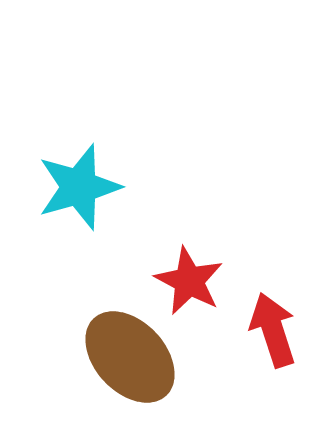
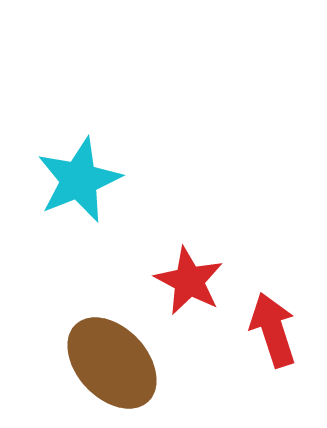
cyan star: moved 7 px up; rotated 6 degrees counterclockwise
brown ellipse: moved 18 px left, 6 px down
